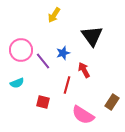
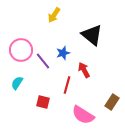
black triangle: moved 1 px up; rotated 15 degrees counterclockwise
cyan semicircle: rotated 144 degrees clockwise
